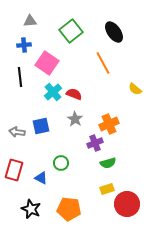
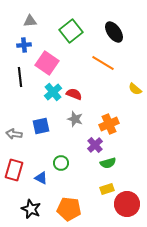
orange line: rotated 30 degrees counterclockwise
gray star: rotated 14 degrees counterclockwise
gray arrow: moved 3 px left, 2 px down
purple cross: moved 2 px down; rotated 21 degrees counterclockwise
